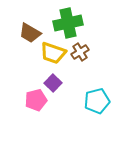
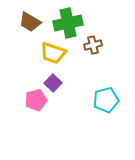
brown trapezoid: moved 11 px up
brown cross: moved 13 px right, 7 px up; rotated 18 degrees clockwise
cyan pentagon: moved 9 px right, 1 px up
